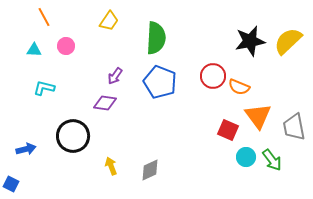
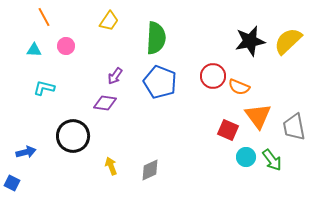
blue arrow: moved 3 px down
blue square: moved 1 px right, 1 px up
